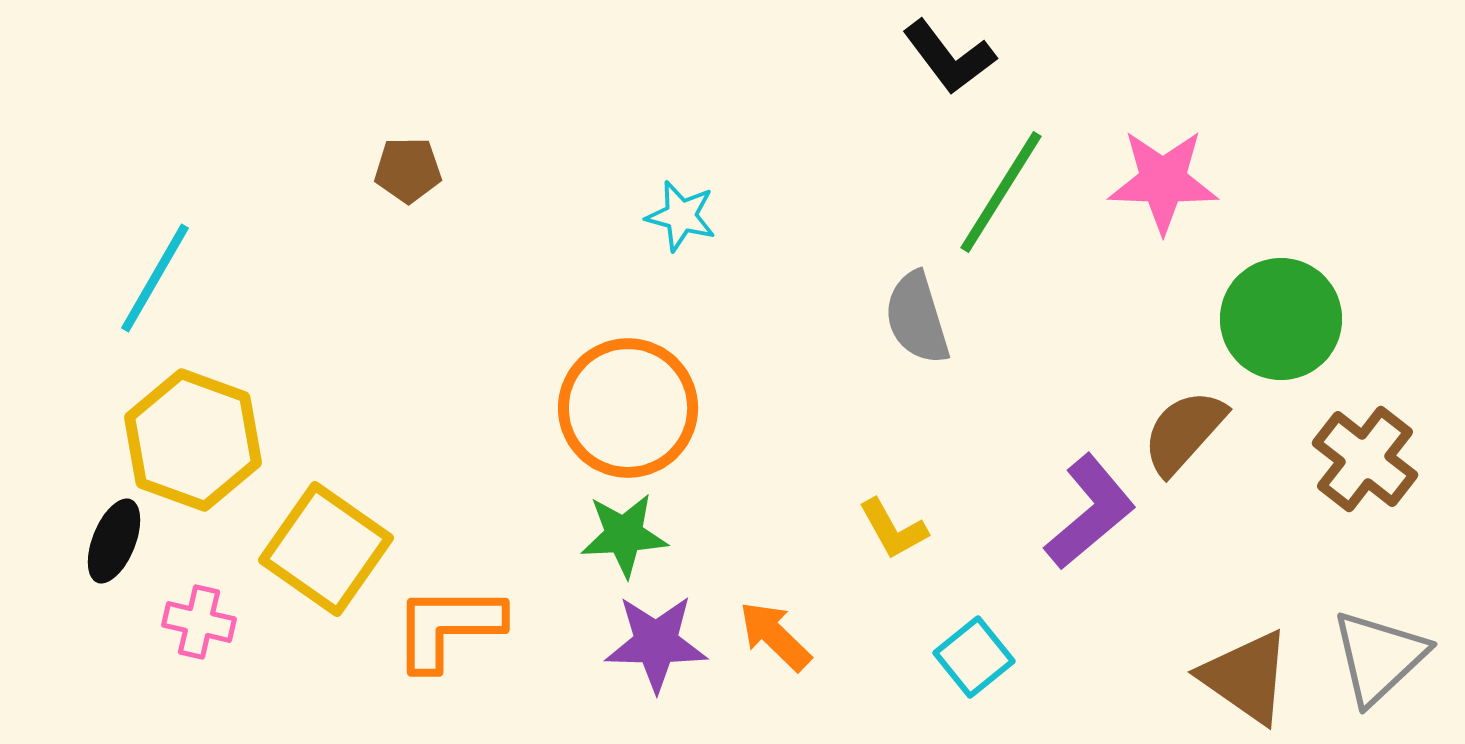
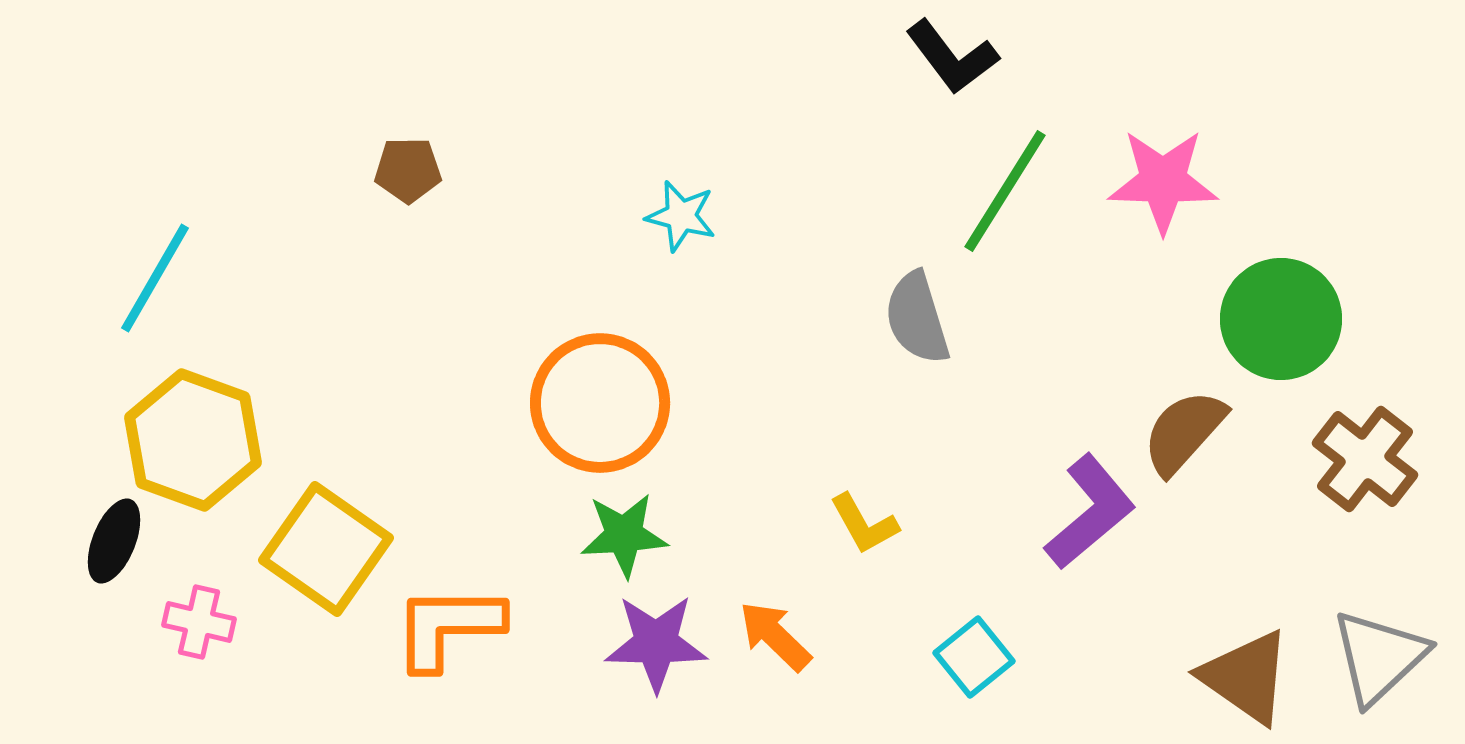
black L-shape: moved 3 px right
green line: moved 4 px right, 1 px up
orange circle: moved 28 px left, 5 px up
yellow L-shape: moved 29 px left, 5 px up
